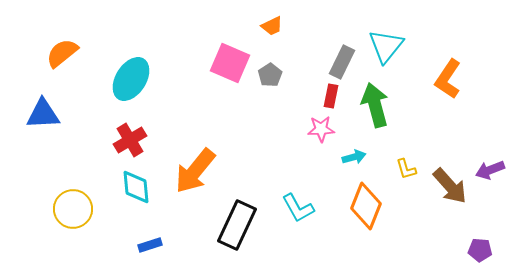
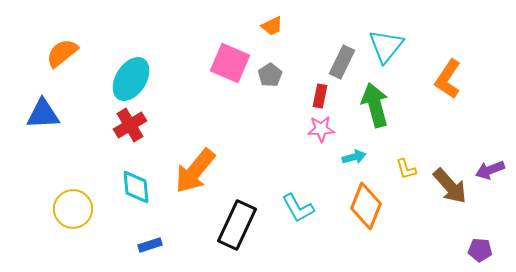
red rectangle: moved 11 px left
red cross: moved 15 px up
